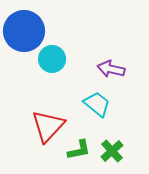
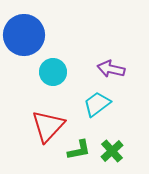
blue circle: moved 4 px down
cyan circle: moved 1 px right, 13 px down
cyan trapezoid: rotated 76 degrees counterclockwise
